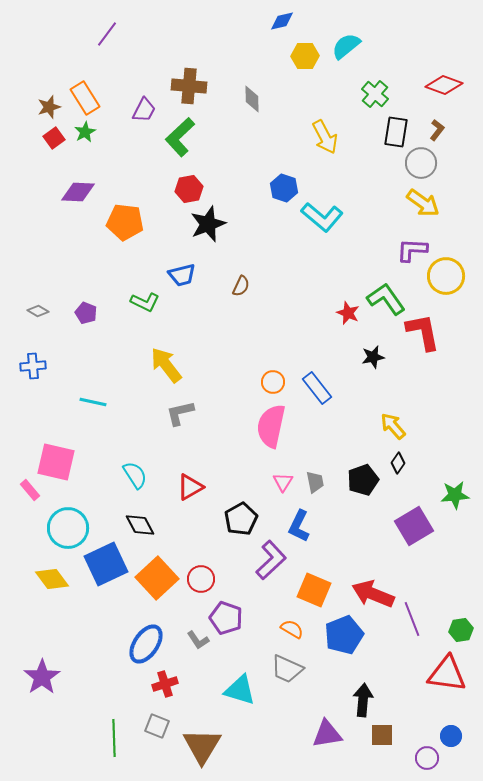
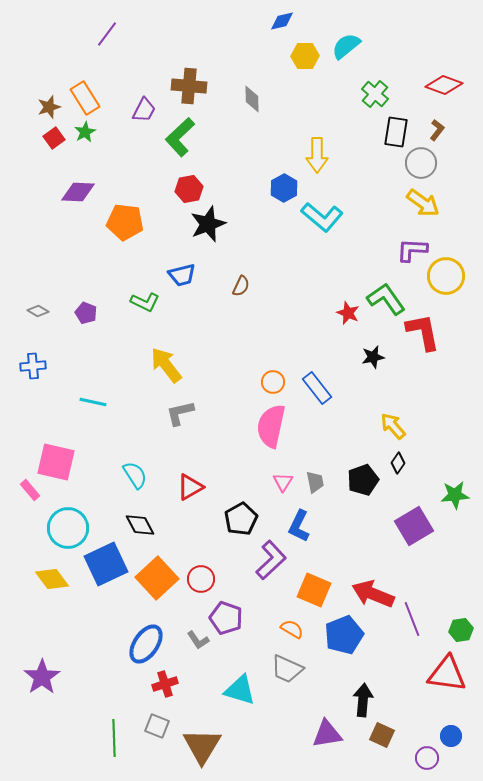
yellow arrow at (325, 137): moved 8 px left, 18 px down; rotated 28 degrees clockwise
blue hexagon at (284, 188): rotated 12 degrees clockwise
brown square at (382, 735): rotated 25 degrees clockwise
